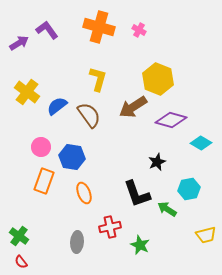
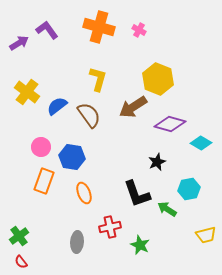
purple diamond: moved 1 px left, 4 px down
green cross: rotated 18 degrees clockwise
